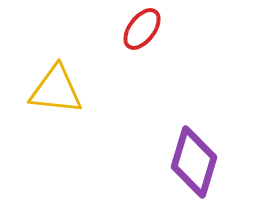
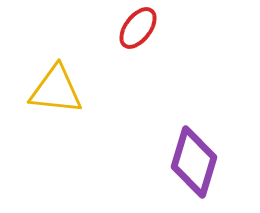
red ellipse: moved 4 px left, 1 px up
